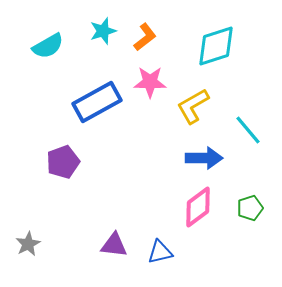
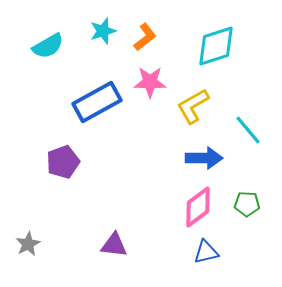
green pentagon: moved 3 px left, 4 px up; rotated 20 degrees clockwise
blue triangle: moved 46 px right
